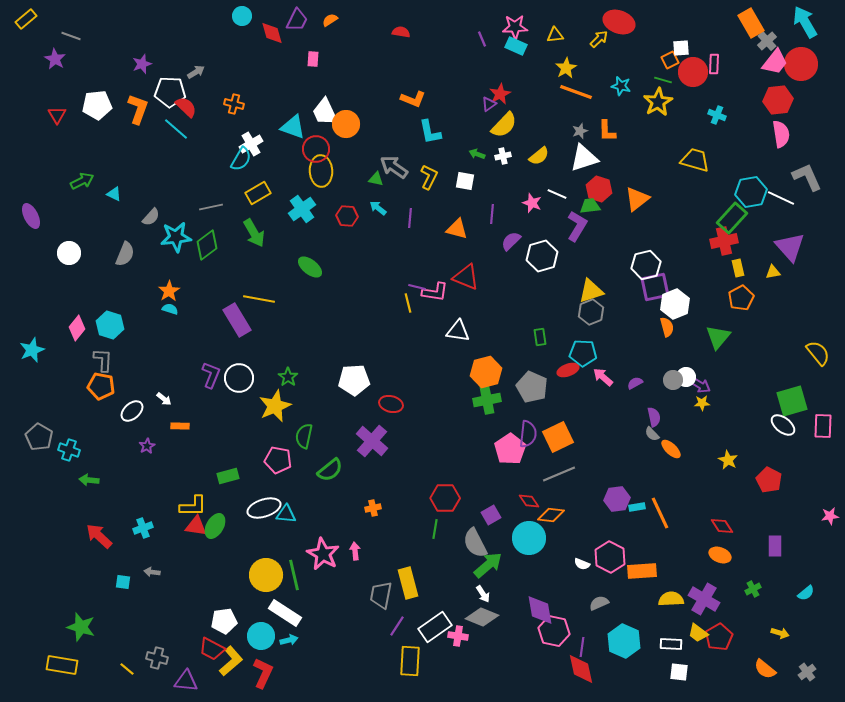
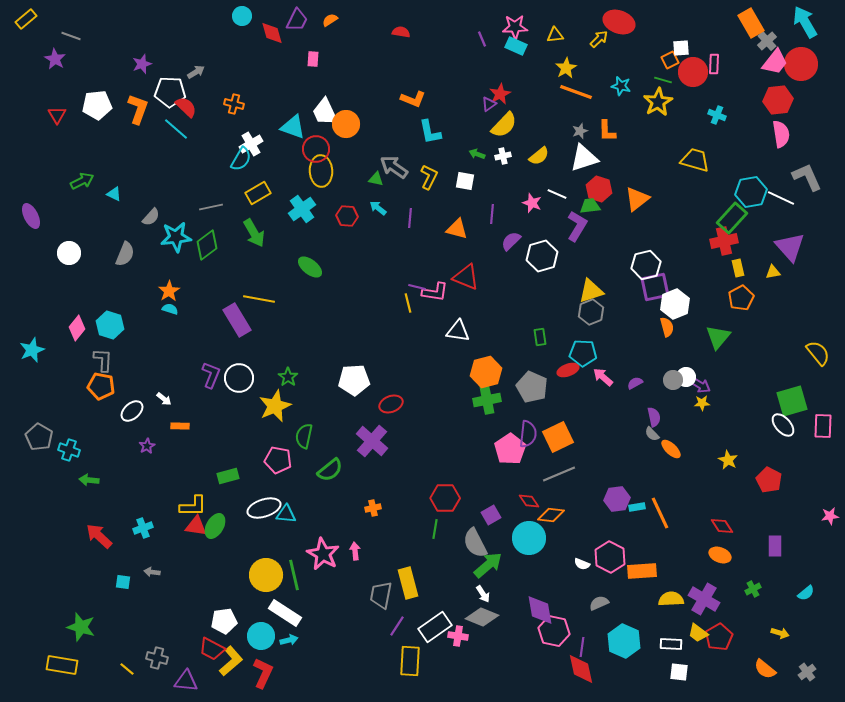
red ellipse at (391, 404): rotated 35 degrees counterclockwise
white ellipse at (783, 425): rotated 10 degrees clockwise
